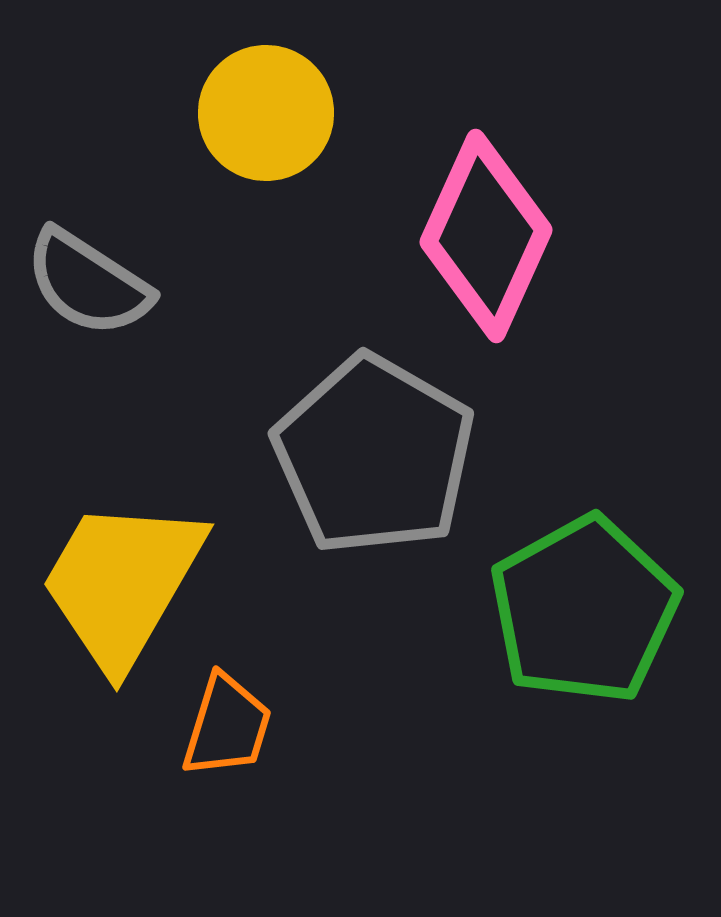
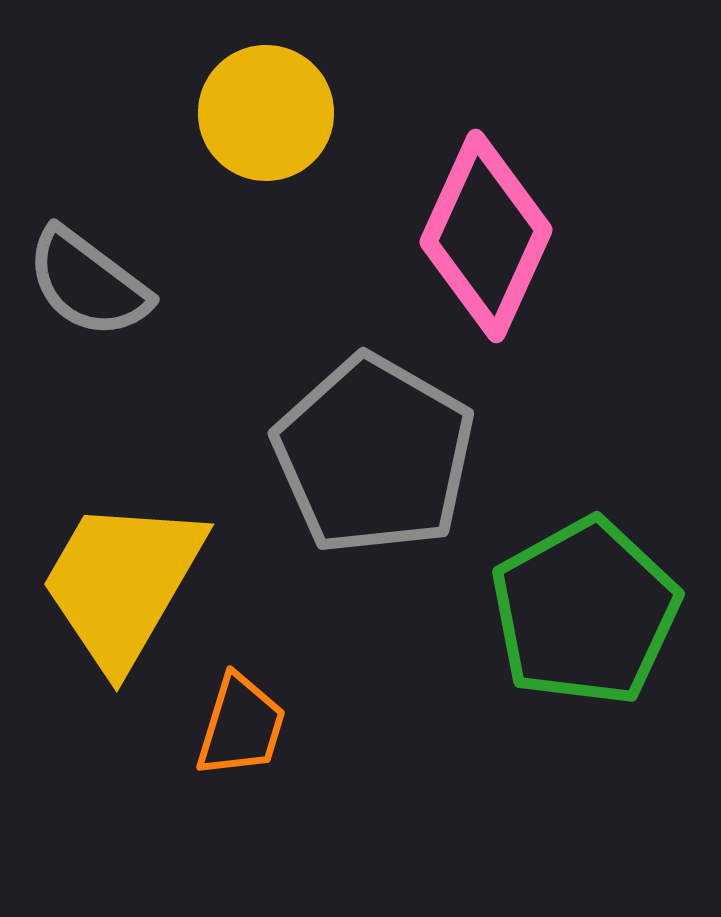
gray semicircle: rotated 4 degrees clockwise
green pentagon: moved 1 px right, 2 px down
orange trapezoid: moved 14 px right
